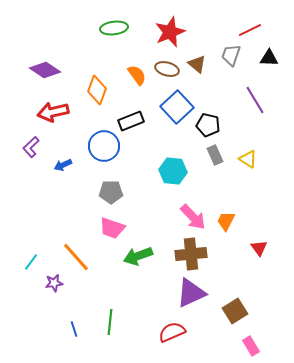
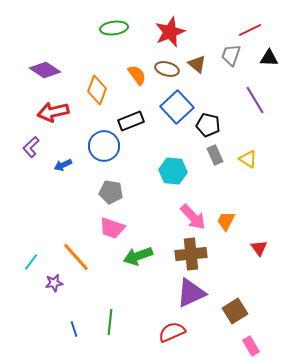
gray pentagon: rotated 10 degrees clockwise
